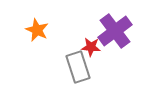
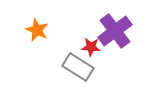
gray rectangle: rotated 40 degrees counterclockwise
